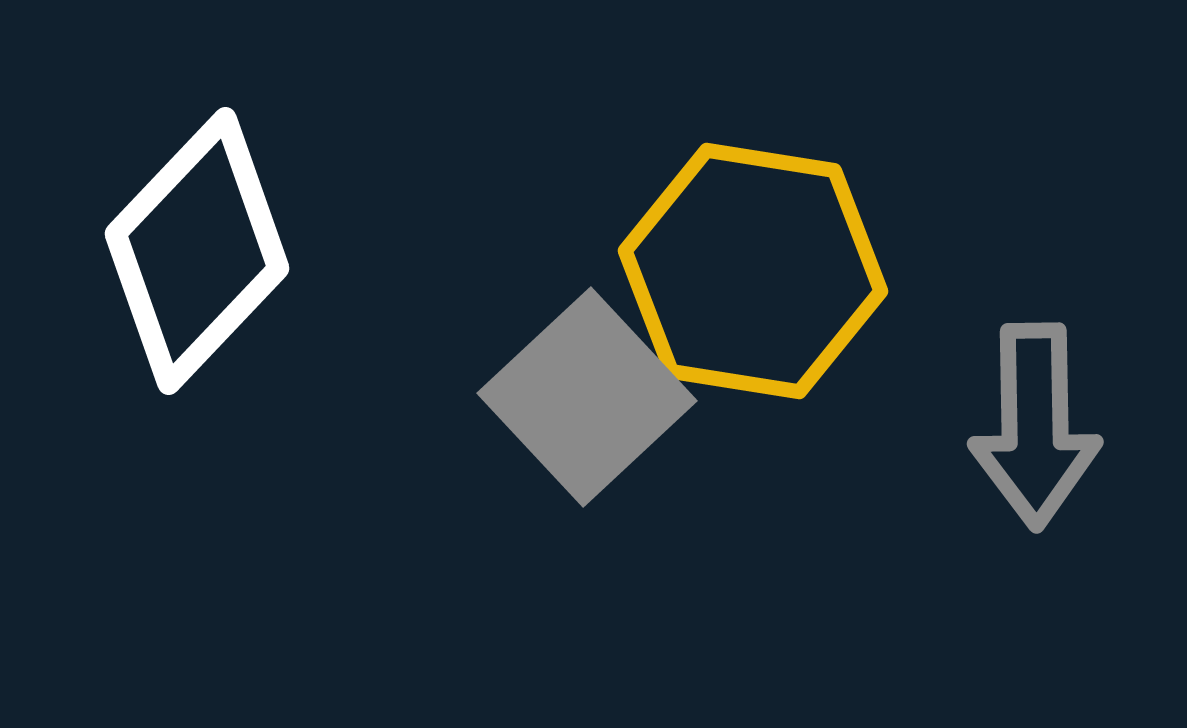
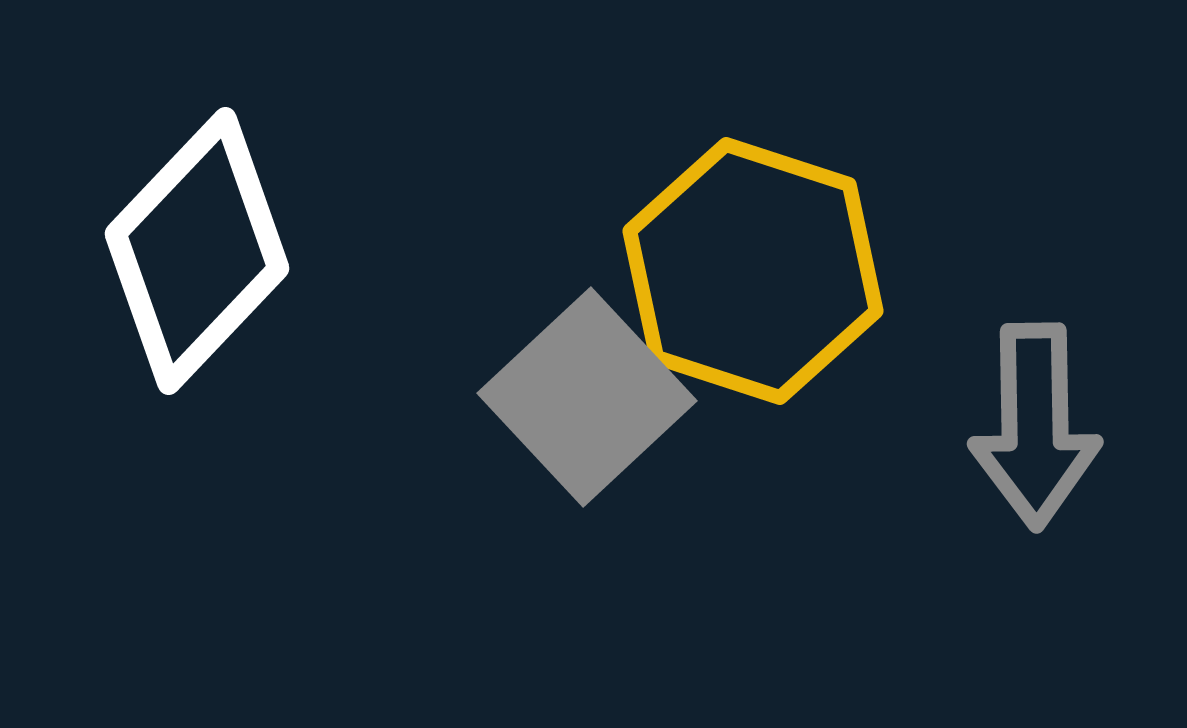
yellow hexagon: rotated 9 degrees clockwise
